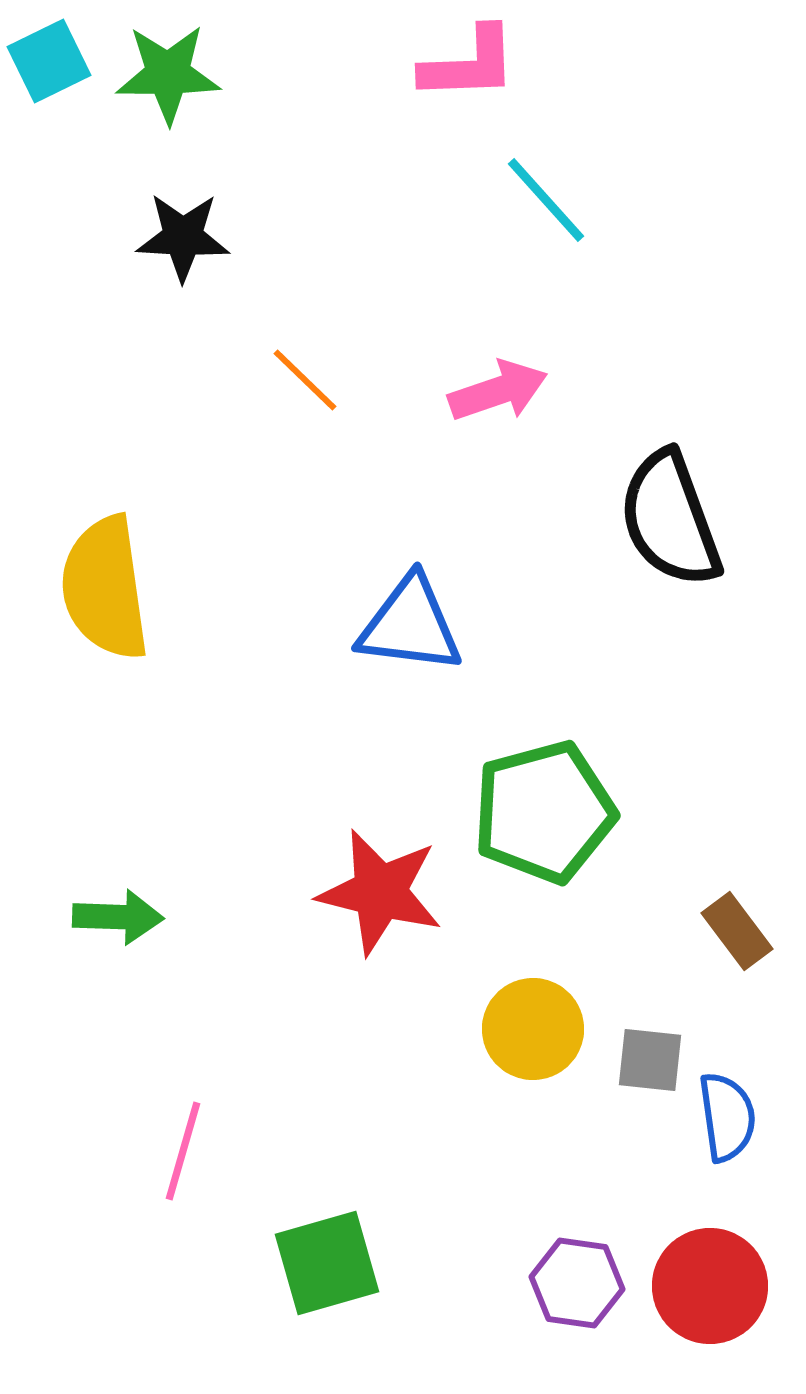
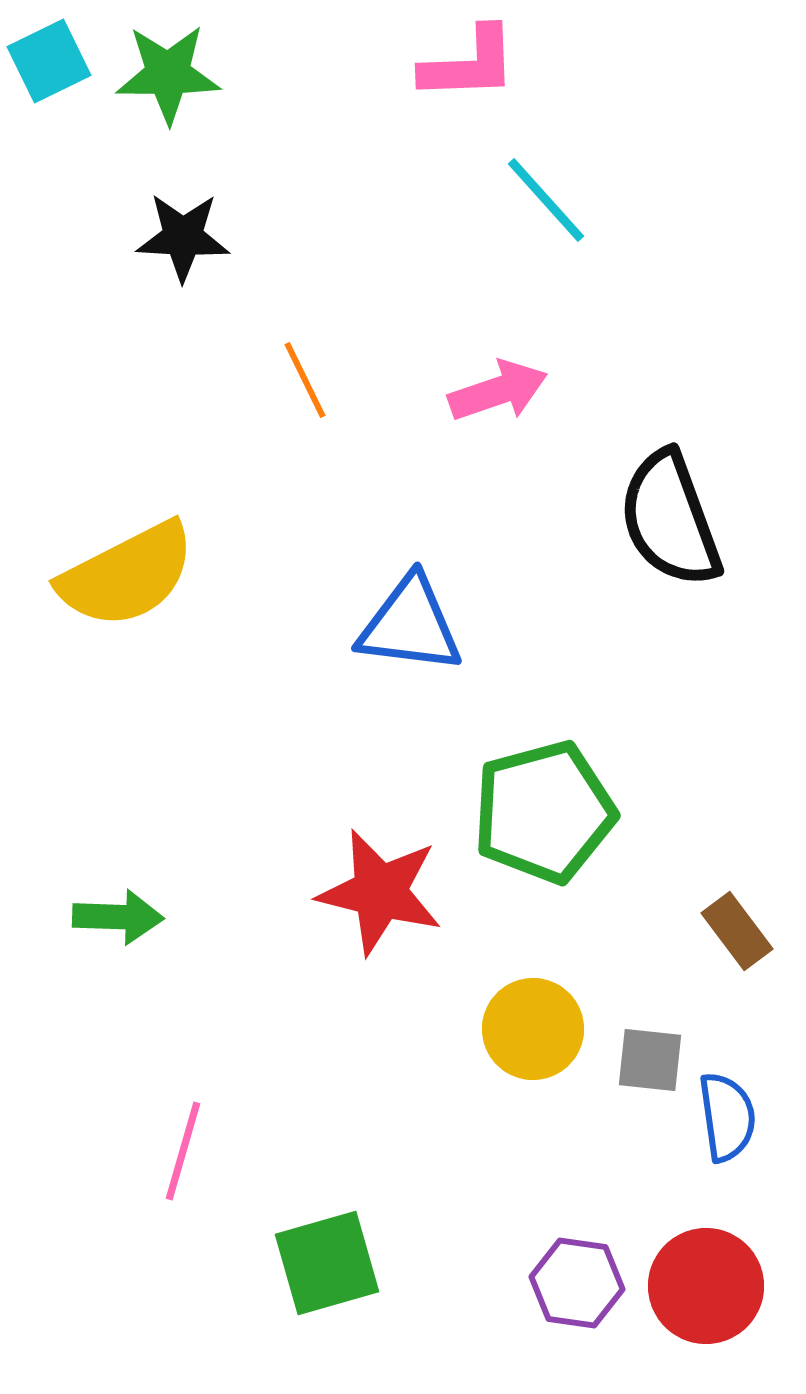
orange line: rotated 20 degrees clockwise
yellow semicircle: moved 22 px right, 13 px up; rotated 109 degrees counterclockwise
red circle: moved 4 px left
